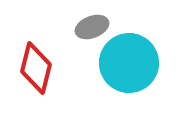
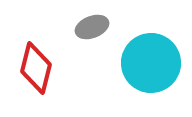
cyan circle: moved 22 px right
